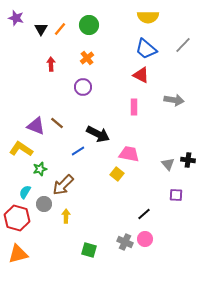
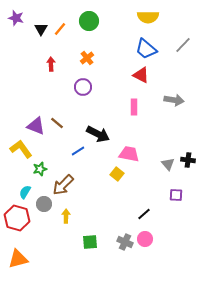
green circle: moved 4 px up
yellow L-shape: rotated 20 degrees clockwise
green square: moved 1 px right, 8 px up; rotated 21 degrees counterclockwise
orange triangle: moved 5 px down
